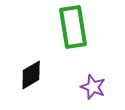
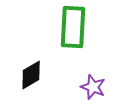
green rectangle: rotated 12 degrees clockwise
